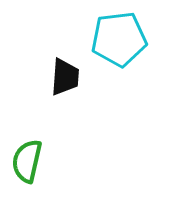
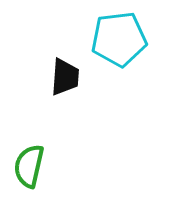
green semicircle: moved 2 px right, 5 px down
